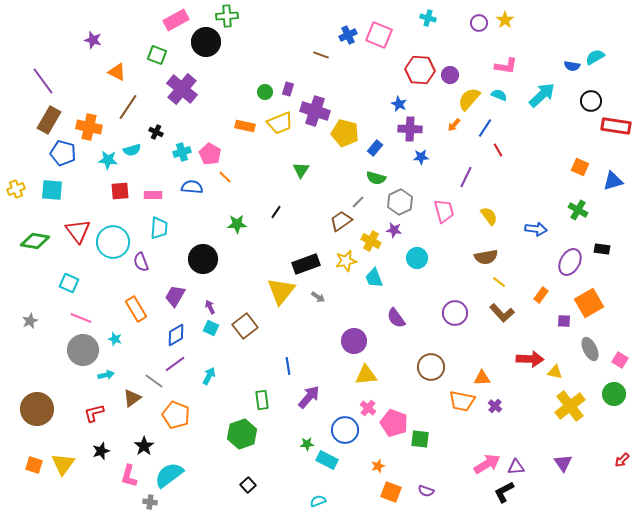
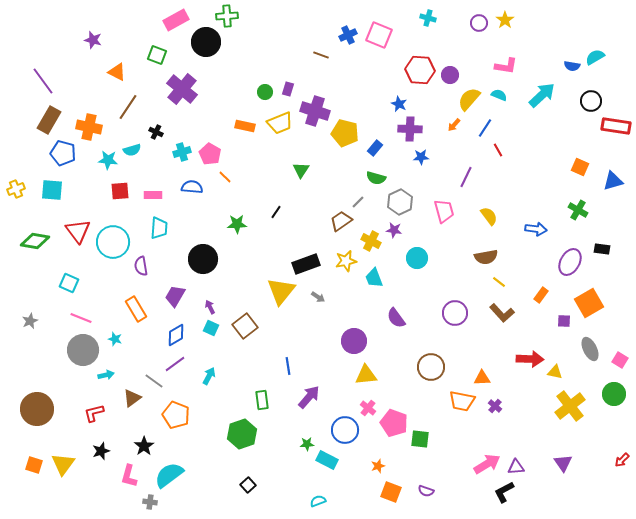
purple semicircle at (141, 262): moved 4 px down; rotated 12 degrees clockwise
